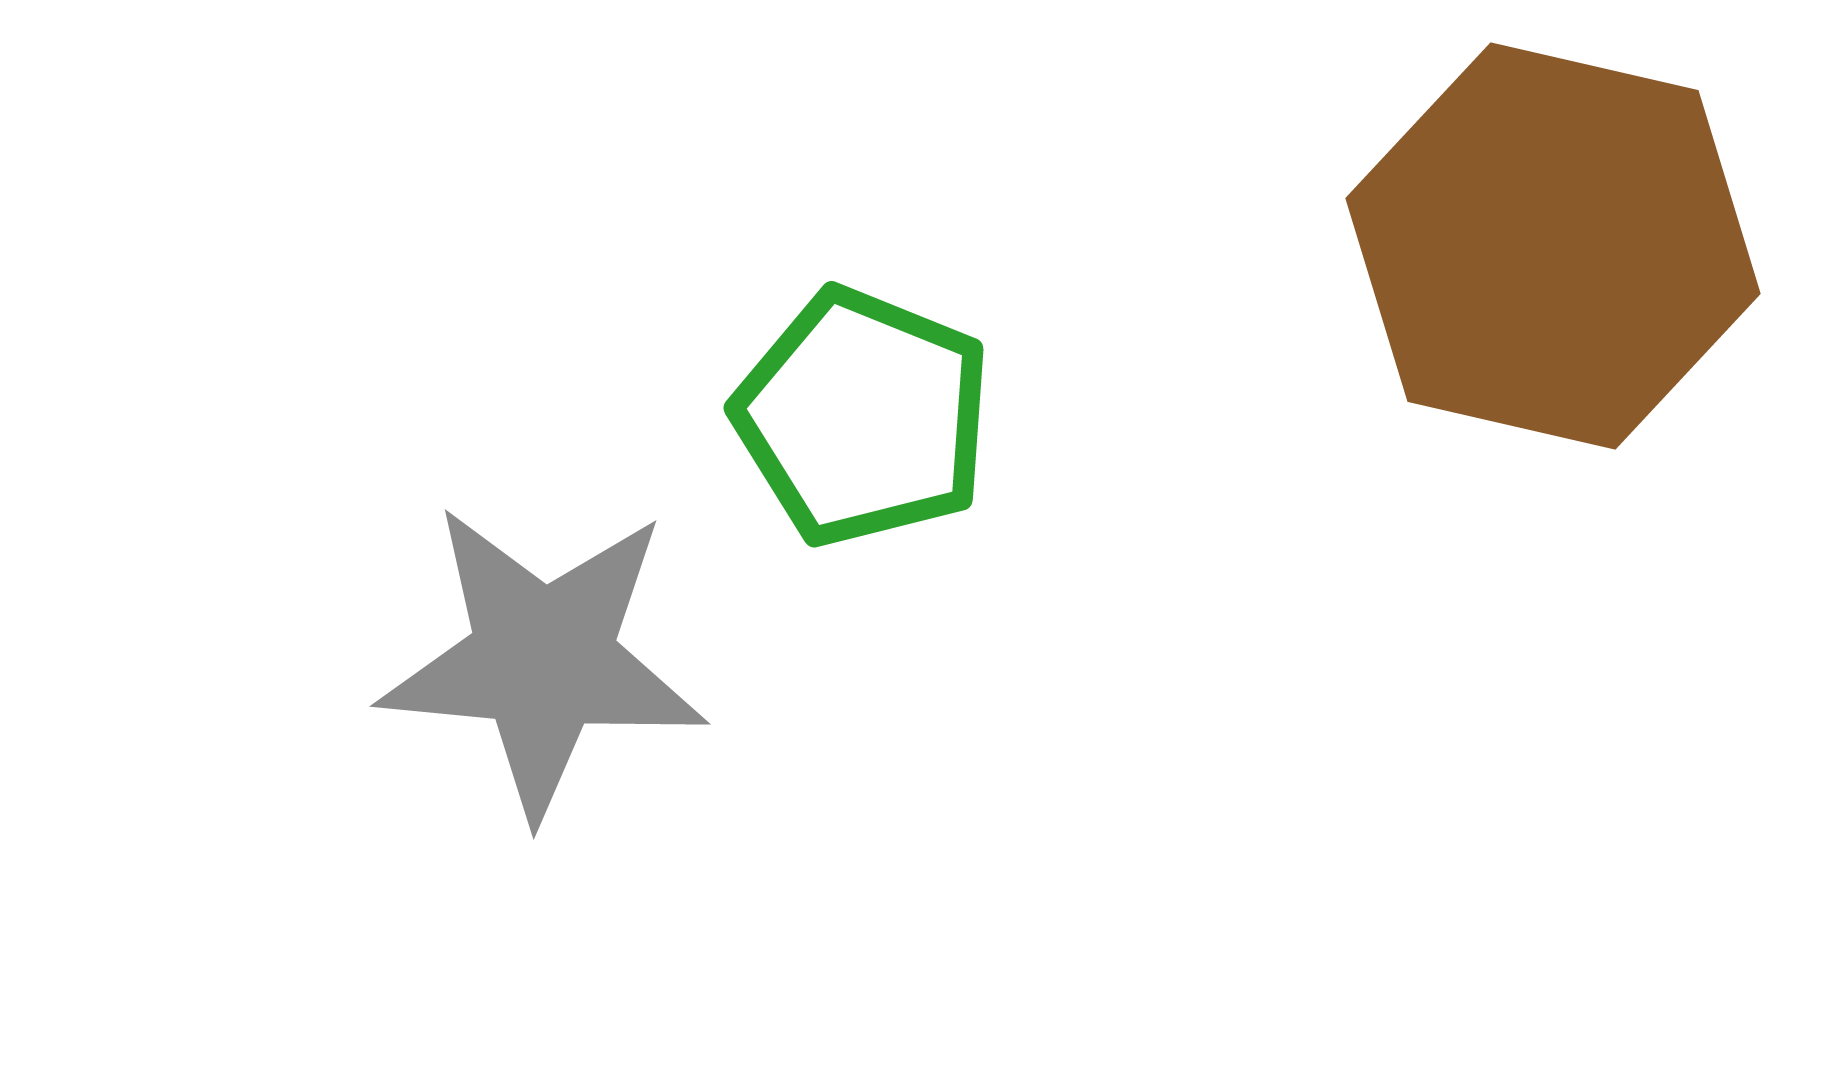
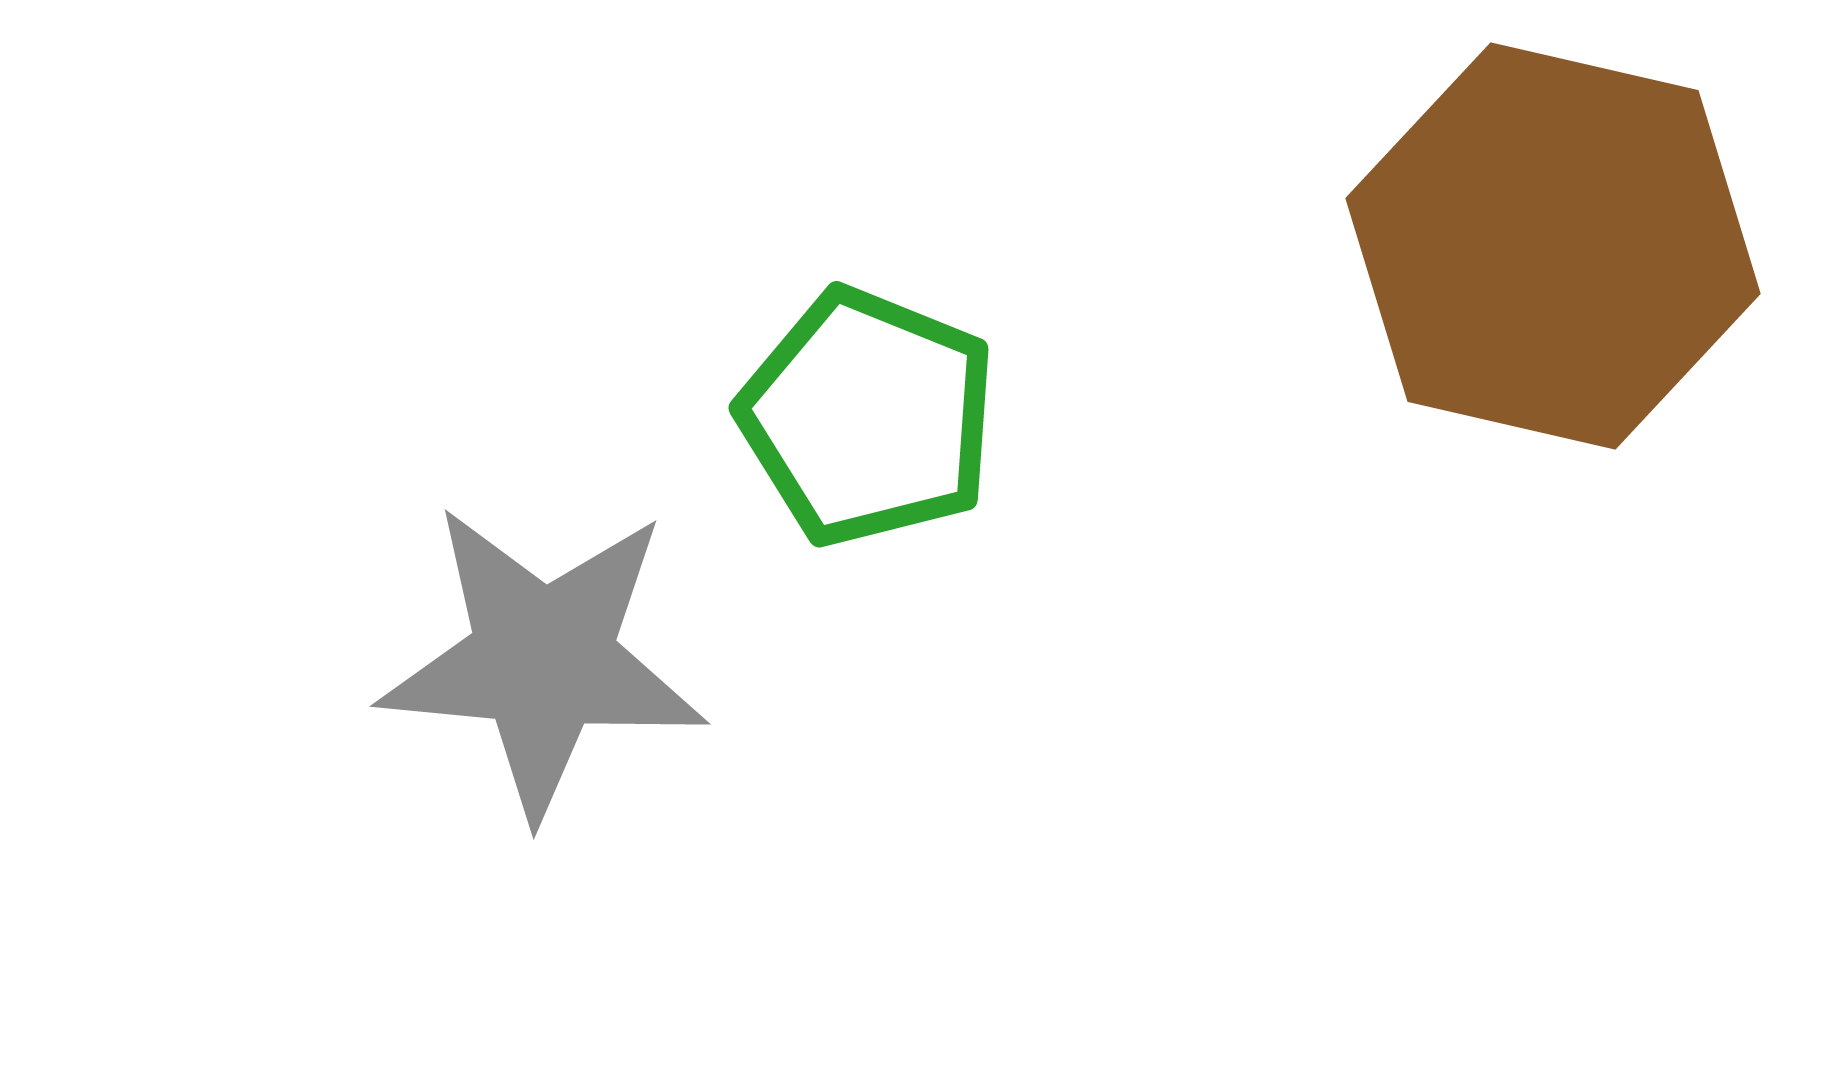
green pentagon: moved 5 px right
